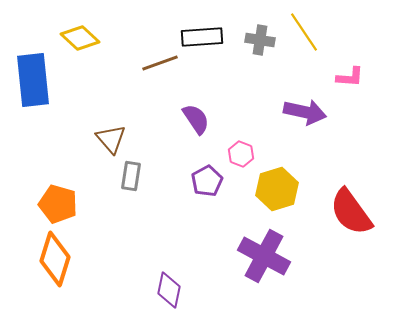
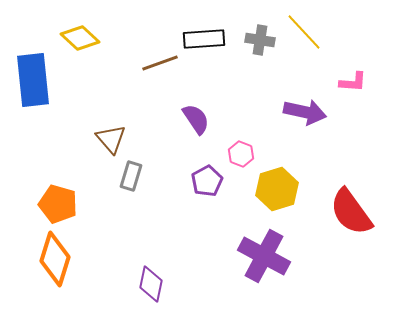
yellow line: rotated 9 degrees counterclockwise
black rectangle: moved 2 px right, 2 px down
pink L-shape: moved 3 px right, 5 px down
gray rectangle: rotated 8 degrees clockwise
purple diamond: moved 18 px left, 6 px up
